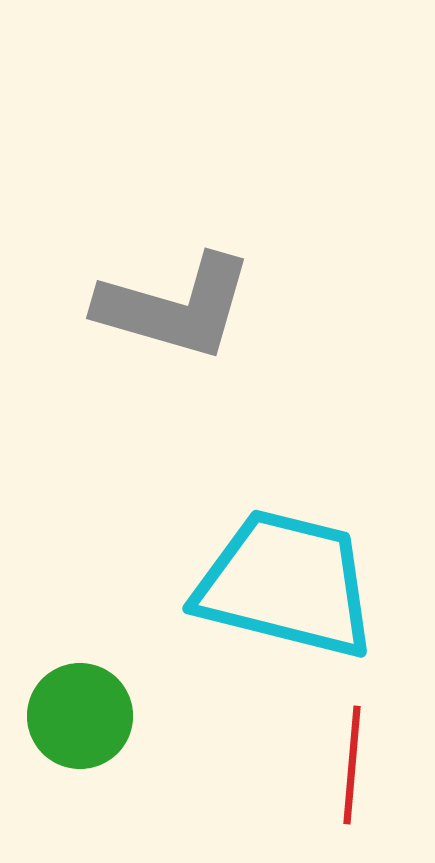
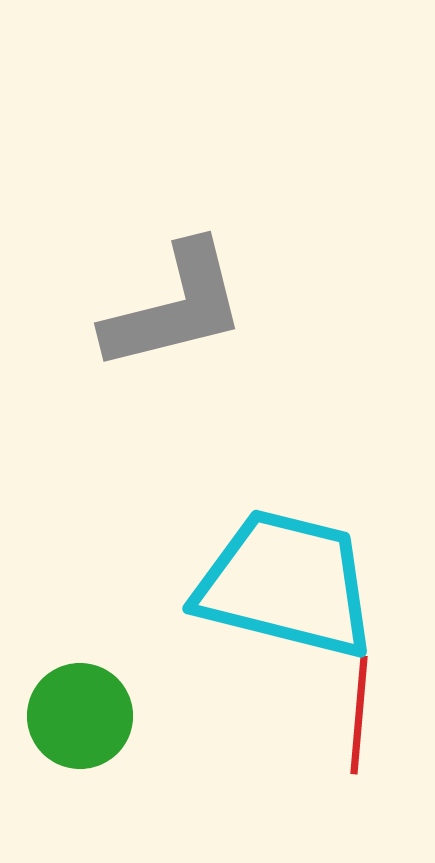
gray L-shape: rotated 30 degrees counterclockwise
red line: moved 7 px right, 50 px up
